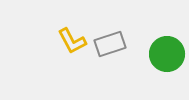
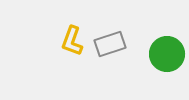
yellow L-shape: rotated 48 degrees clockwise
